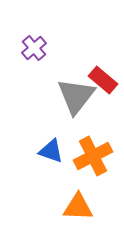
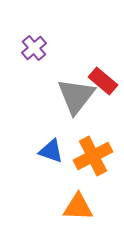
red rectangle: moved 1 px down
